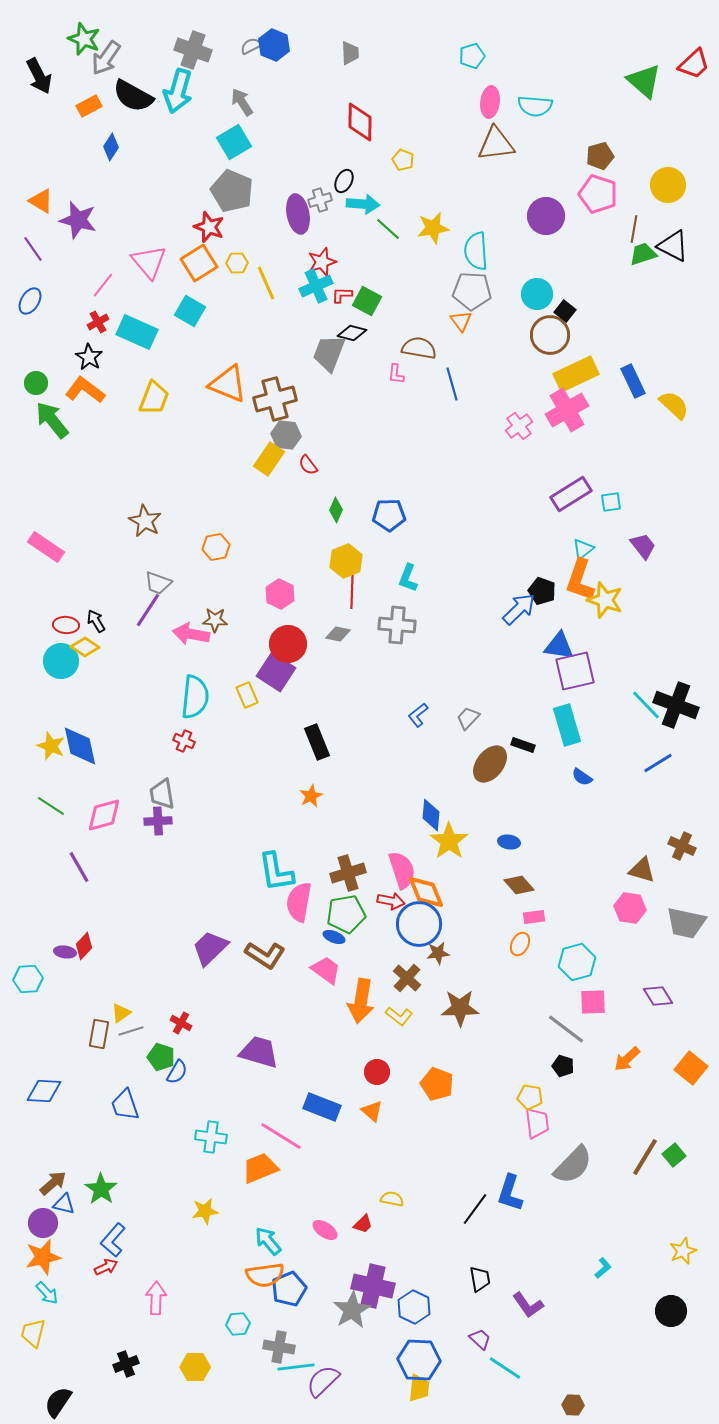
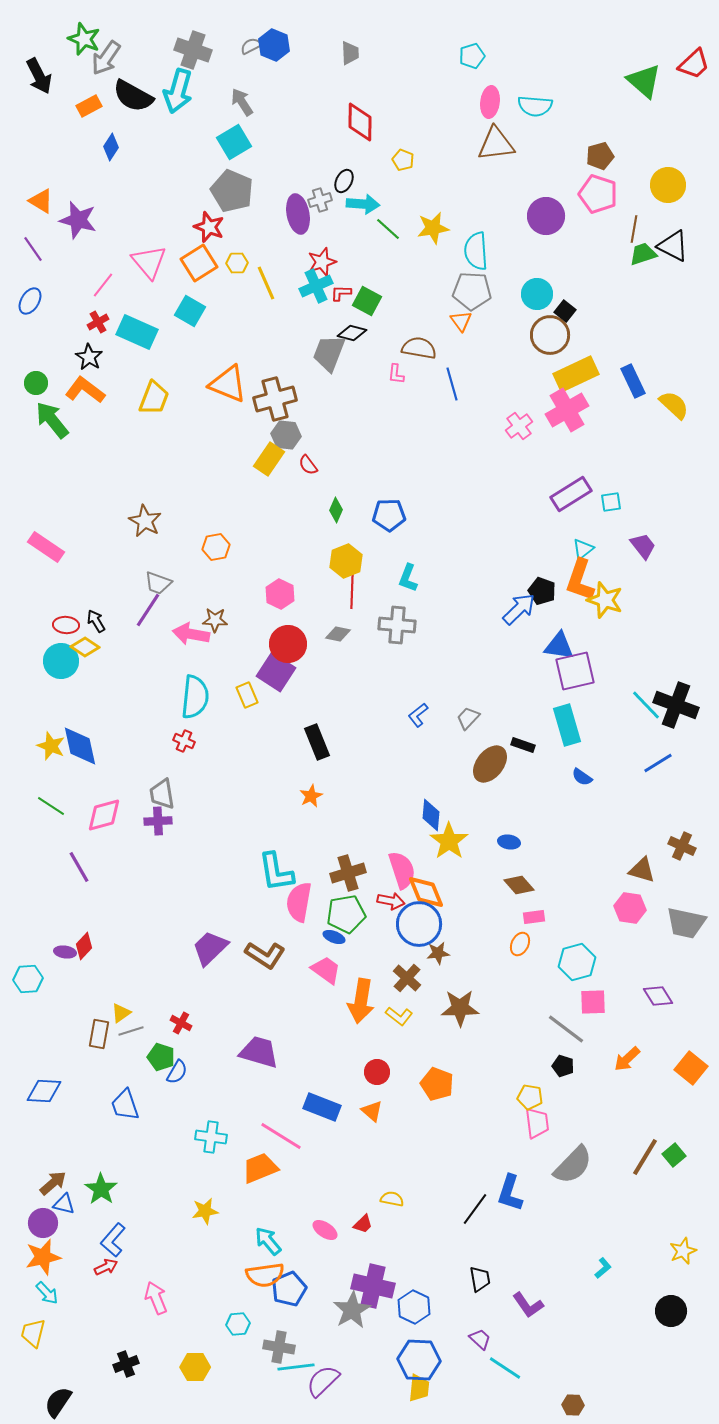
red L-shape at (342, 295): moved 1 px left, 2 px up
pink arrow at (156, 1298): rotated 24 degrees counterclockwise
